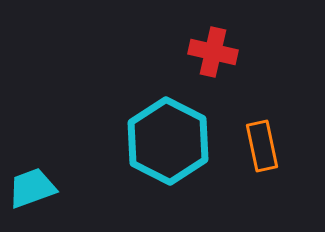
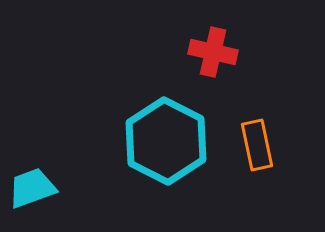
cyan hexagon: moved 2 px left
orange rectangle: moved 5 px left, 1 px up
